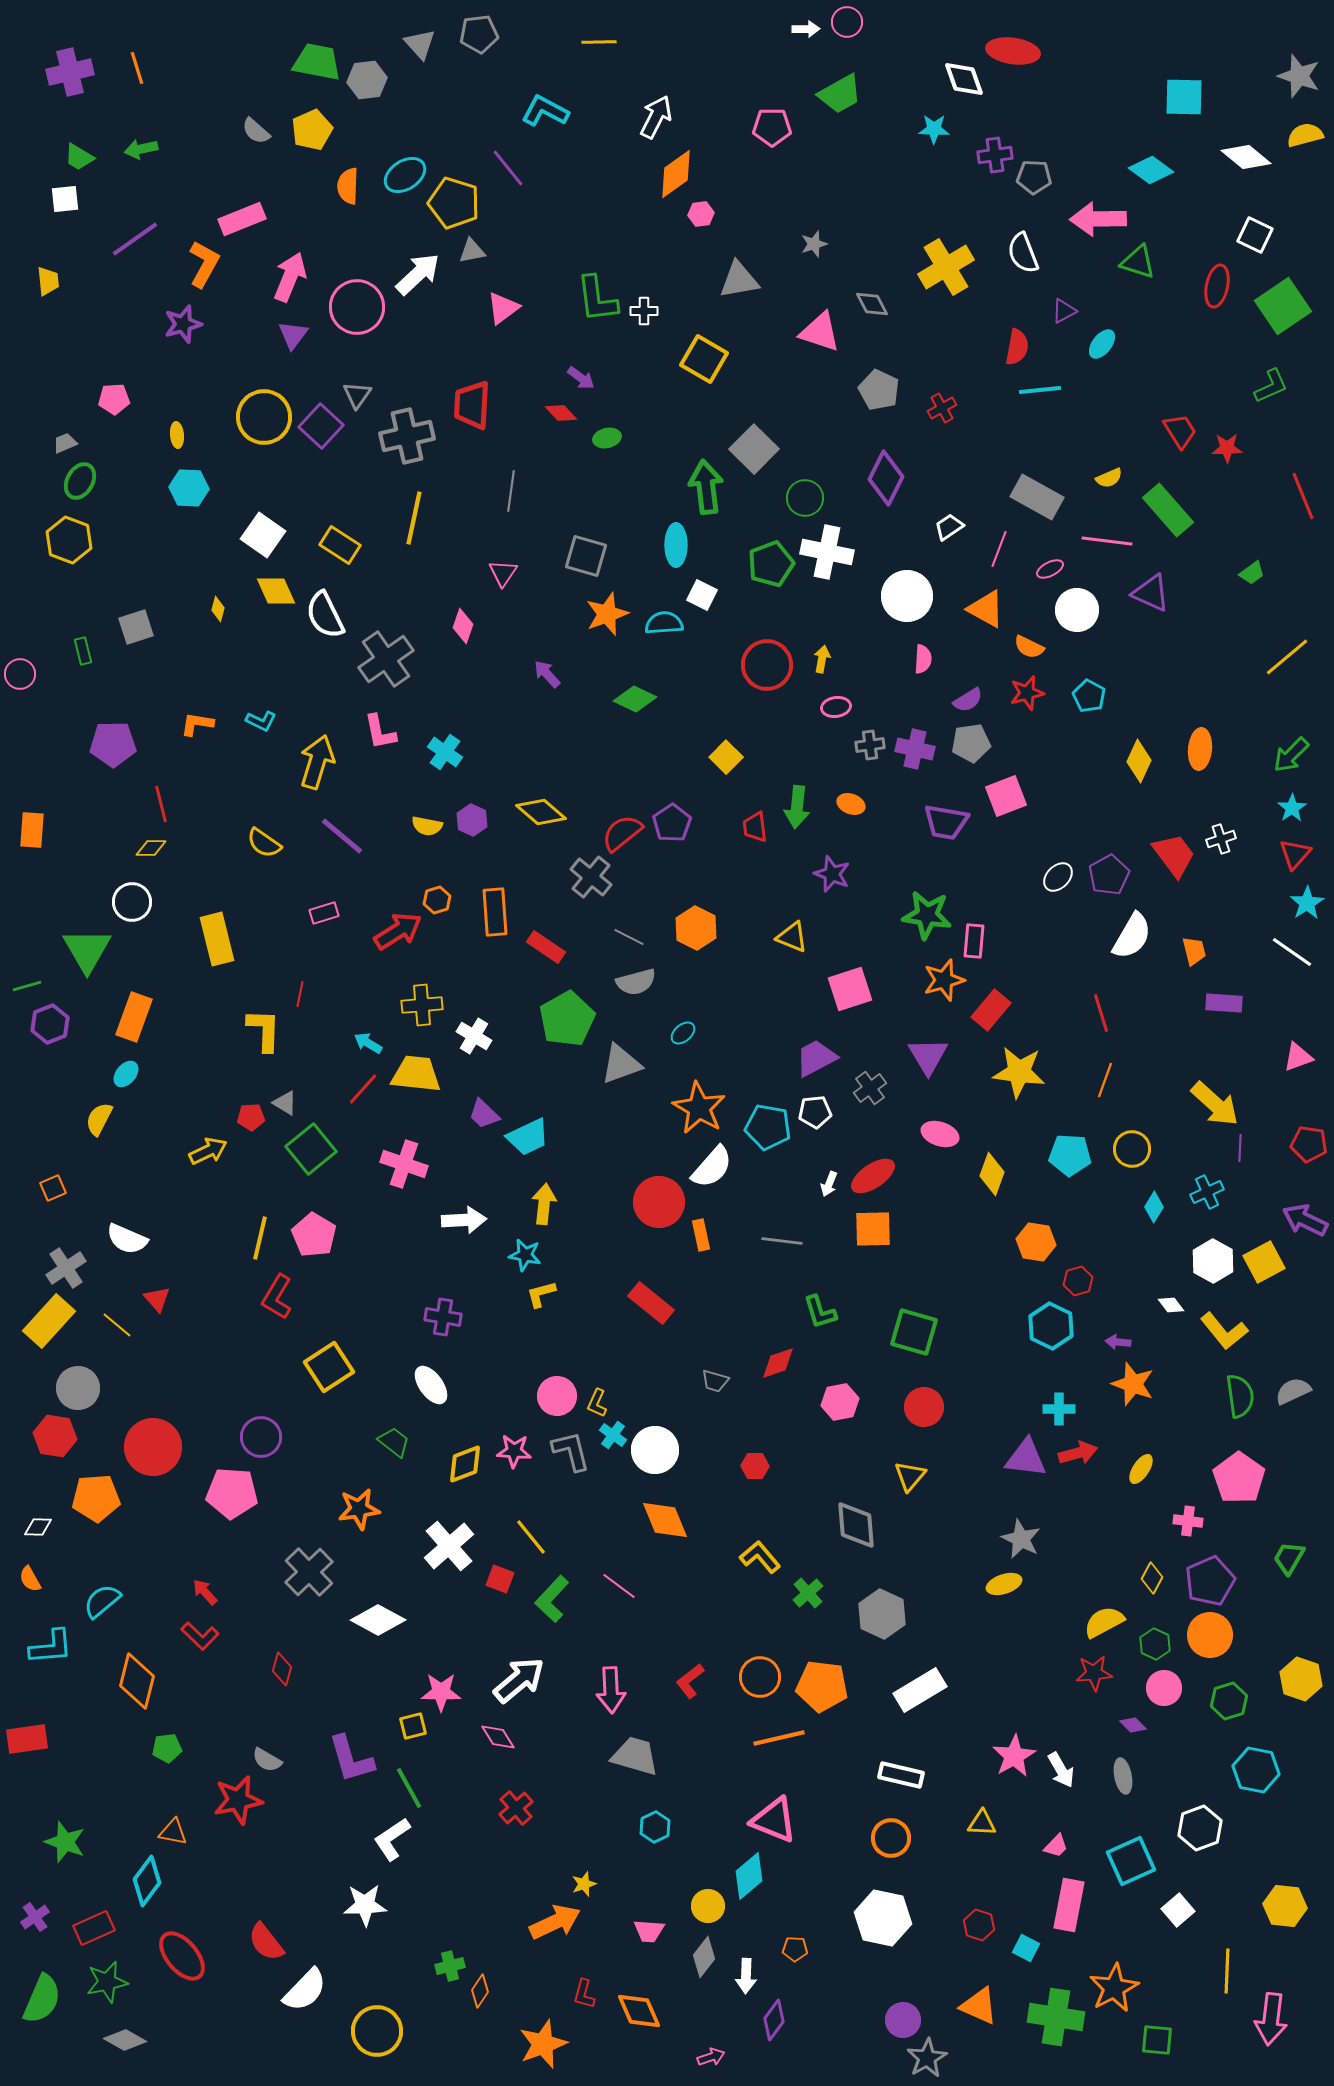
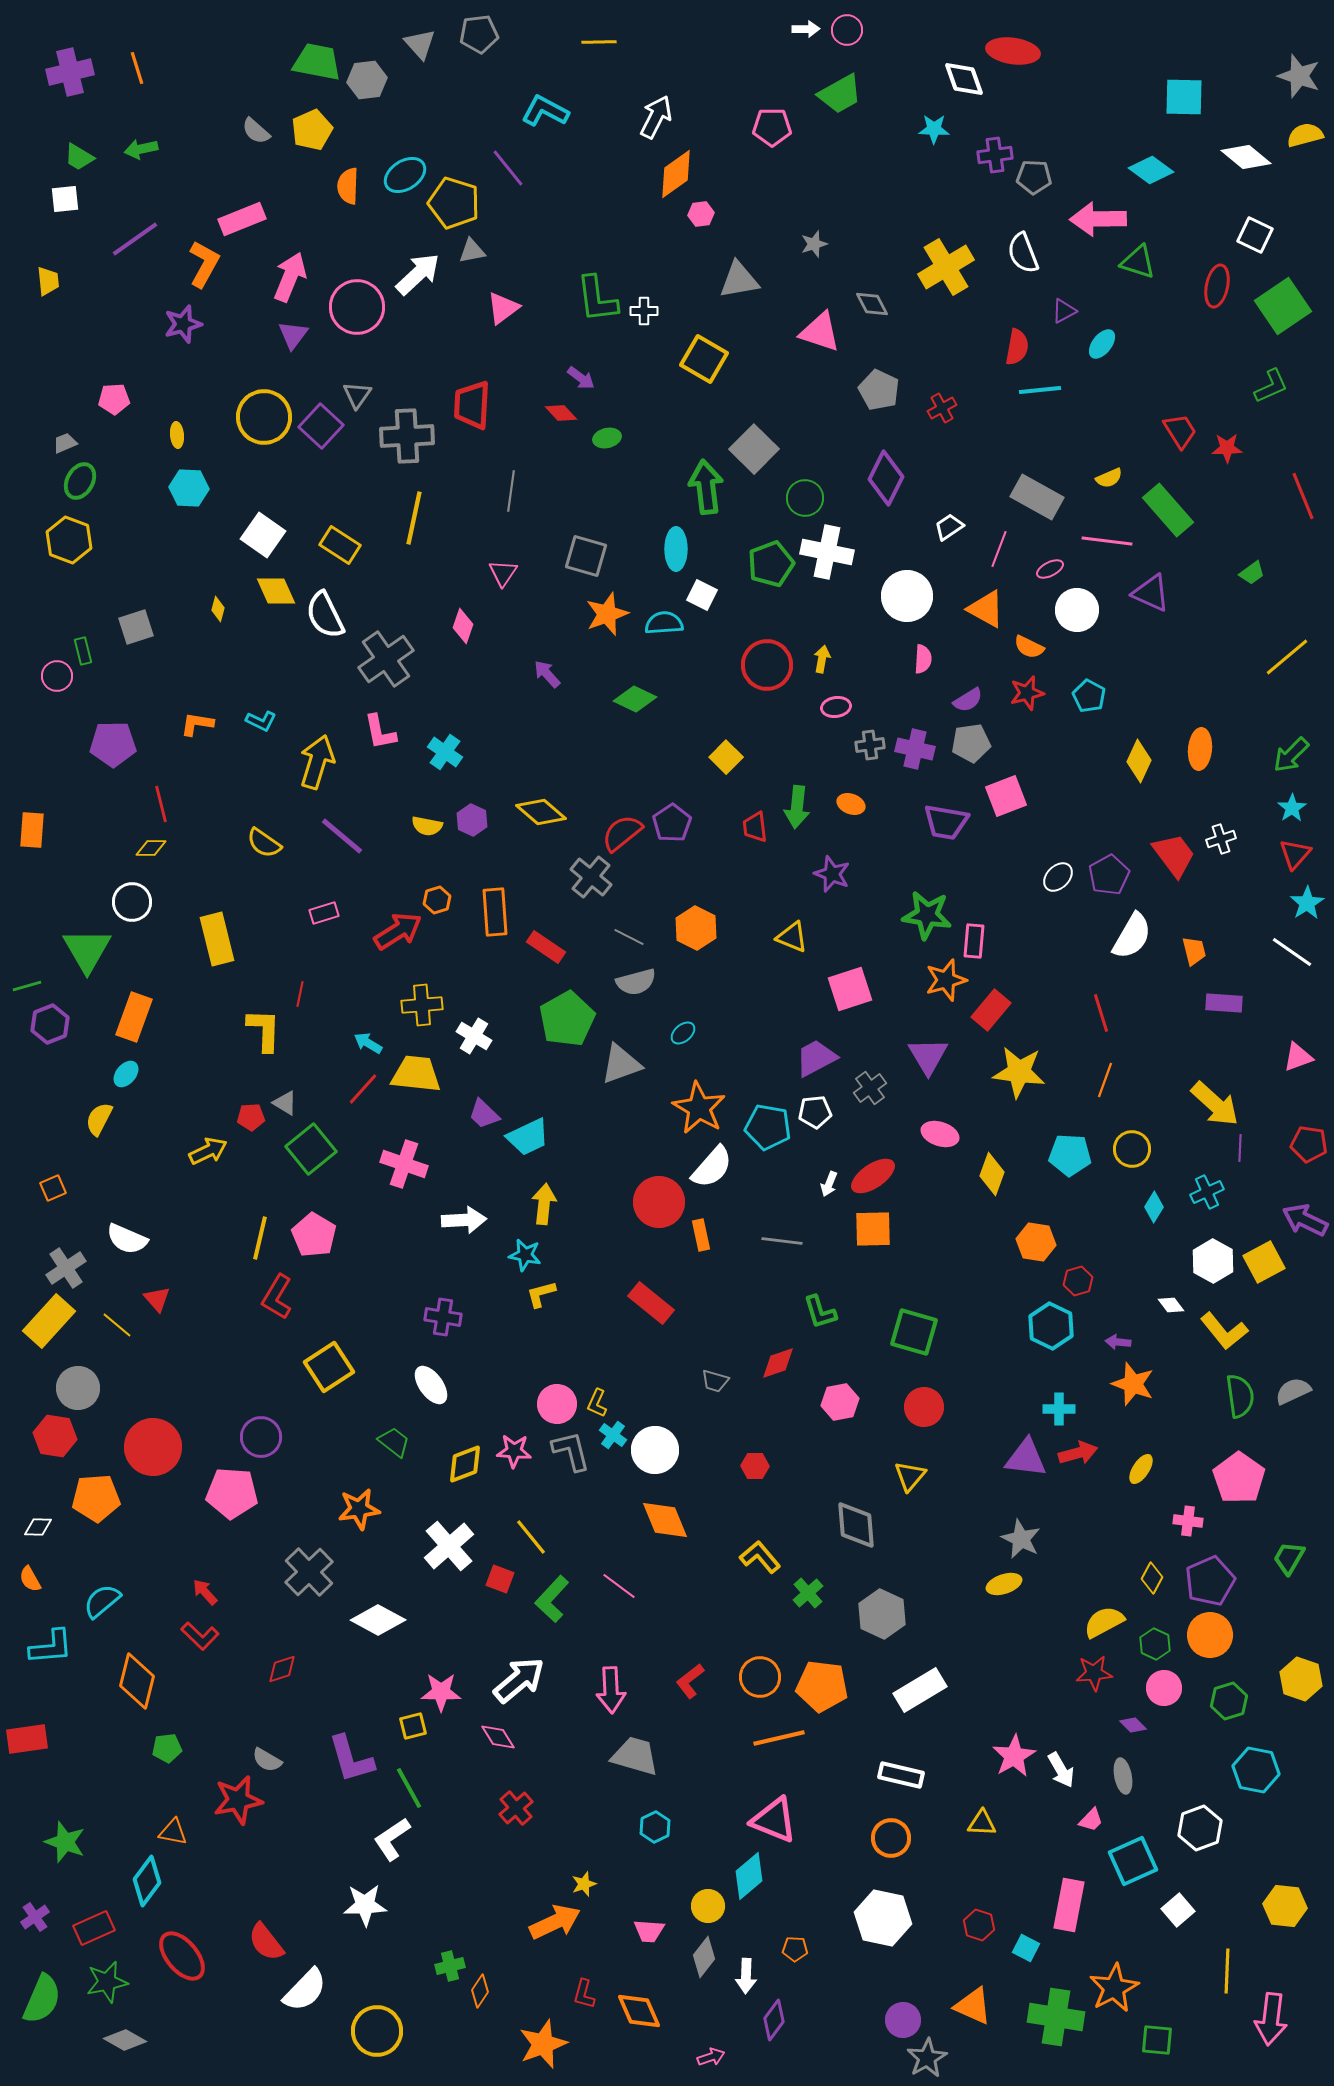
pink circle at (847, 22): moved 8 px down
gray cross at (407, 436): rotated 10 degrees clockwise
cyan ellipse at (676, 545): moved 4 px down
pink circle at (20, 674): moved 37 px right, 2 px down
orange star at (944, 980): moved 2 px right
pink circle at (557, 1396): moved 8 px down
red diamond at (282, 1669): rotated 56 degrees clockwise
pink trapezoid at (1056, 1846): moved 35 px right, 26 px up
cyan square at (1131, 1861): moved 2 px right
orange triangle at (979, 2006): moved 6 px left
